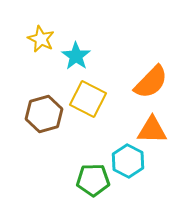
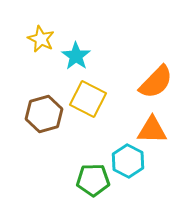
orange semicircle: moved 5 px right
